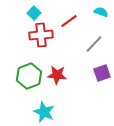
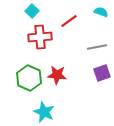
cyan square: moved 2 px left, 2 px up
red cross: moved 1 px left, 2 px down
gray line: moved 3 px right, 3 px down; rotated 36 degrees clockwise
green hexagon: moved 2 px down; rotated 15 degrees counterclockwise
